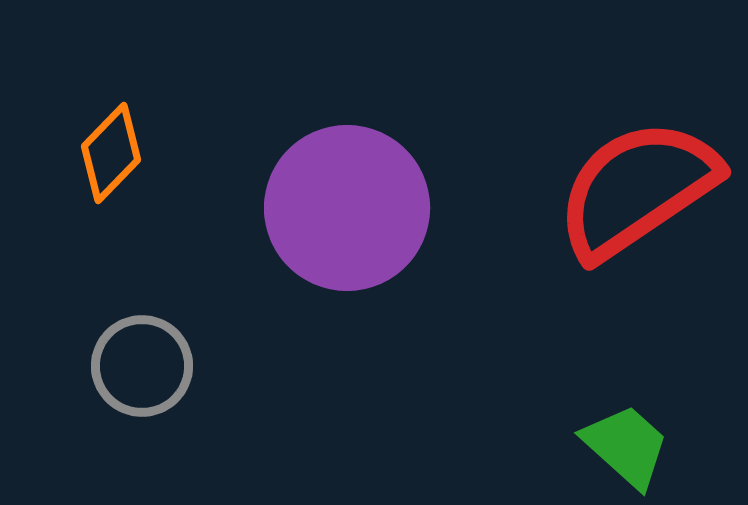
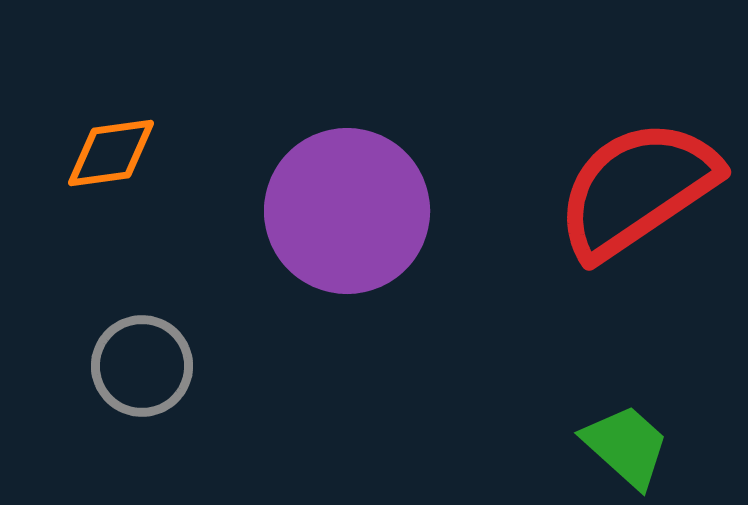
orange diamond: rotated 38 degrees clockwise
purple circle: moved 3 px down
